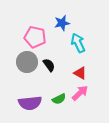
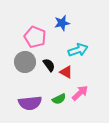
pink pentagon: rotated 10 degrees clockwise
cyan arrow: moved 7 px down; rotated 96 degrees clockwise
gray circle: moved 2 px left
red triangle: moved 14 px left, 1 px up
